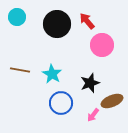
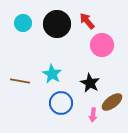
cyan circle: moved 6 px right, 6 px down
brown line: moved 11 px down
black star: rotated 24 degrees counterclockwise
brown ellipse: moved 1 px down; rotated 15 degrees counterclockwise
pink arrow: rotated 32 degrees counterclockwise
